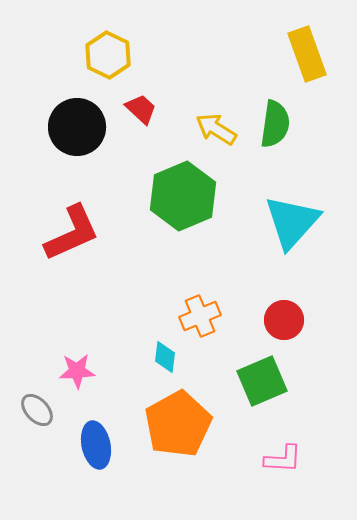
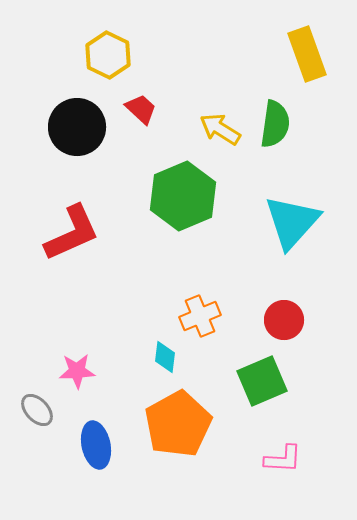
yellow arrow: moved 4 px right
